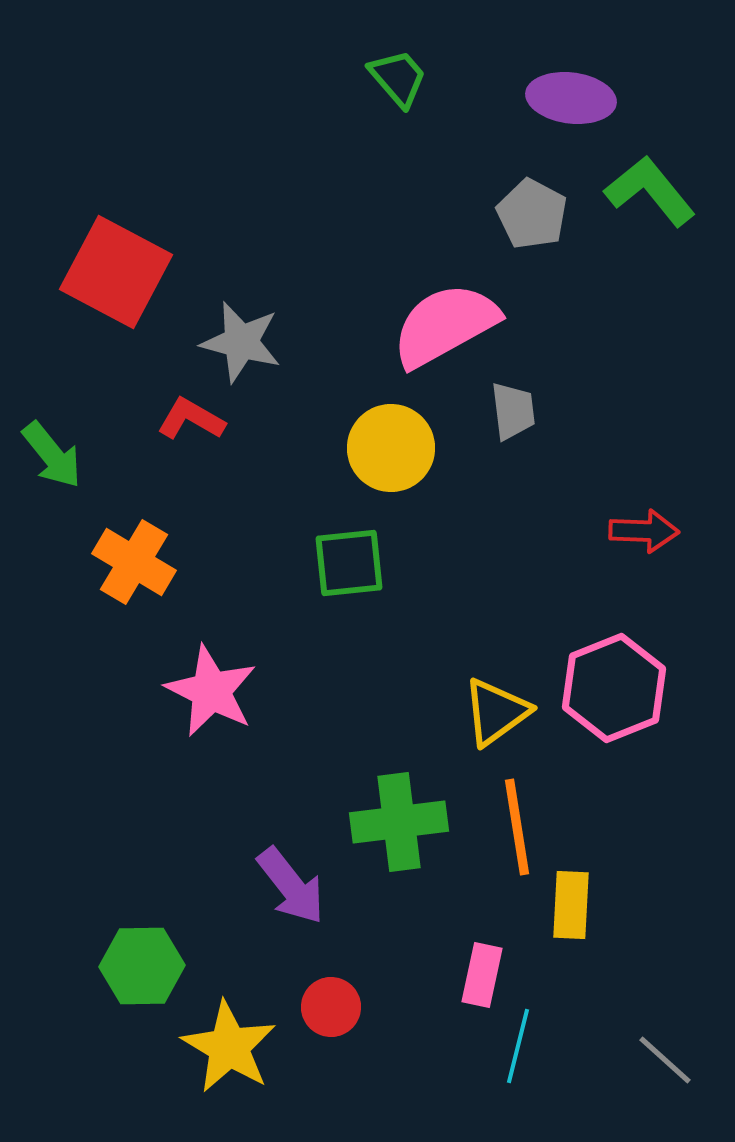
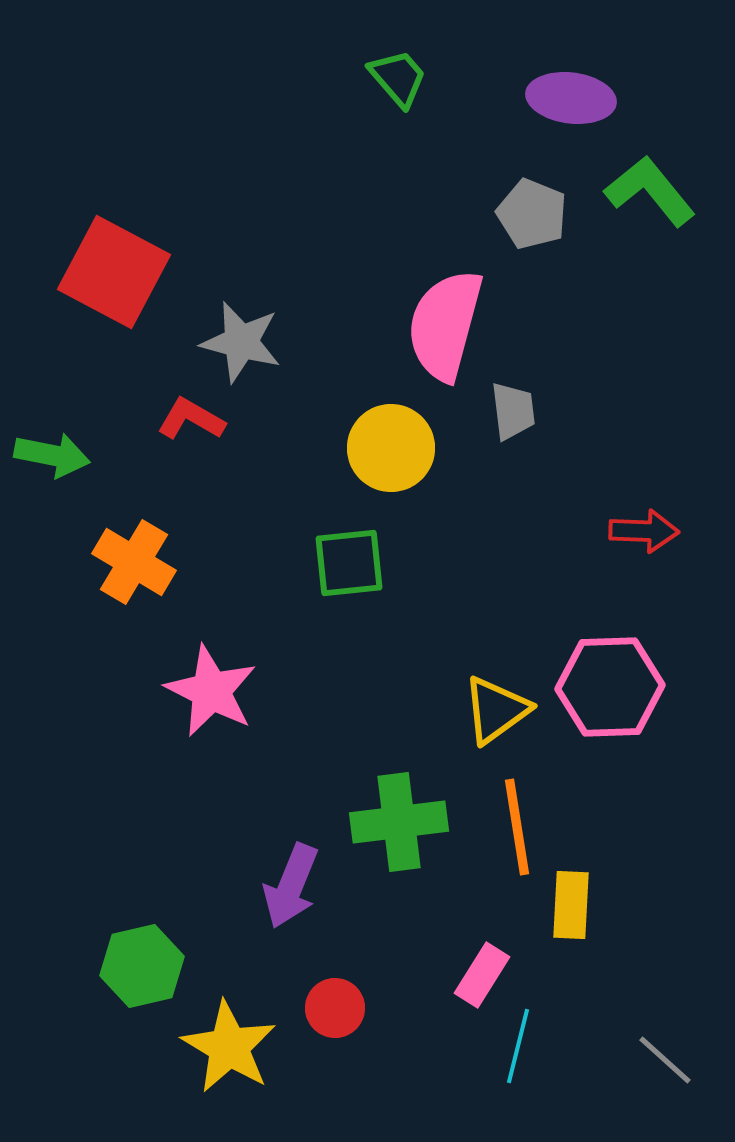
gray pentagon: rotated 6 degrees counterclockwise
red square: moved 2 px left
pink semicircle: rotated 46 degrees counterclockwise
green arrow: rotated 40 degrees counterclockwise
pink hexagon: moved 4 px left, 1 px up; rotated 20 degrees clockwise
yellow triangle: moved 2 px up
purple arrow: rotated 60 degrees clockwise
green hexagon: rotated 12 degrees counterclockwise
pink rectangle: rotated 20 degrees clockwise
red circle: moved 4 px right, 1 px down
